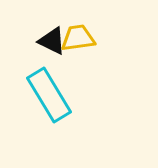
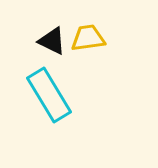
yellow trapezoid: moved 10 px right
